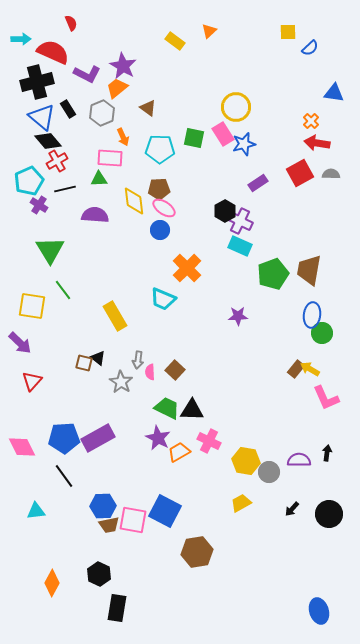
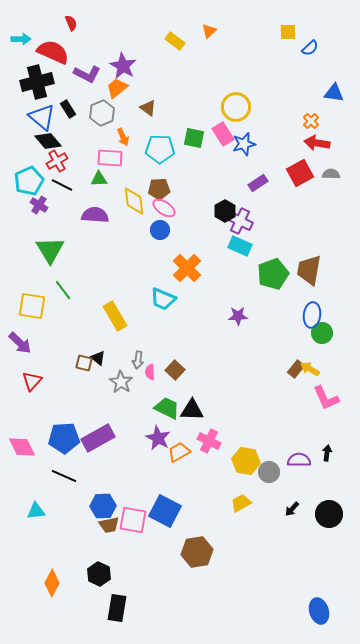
black line at (65, 189): moved 3 px left, 4 px up; rotated 40 degrees clockwise
black line at (64, 476): rotated 30 degrees counterclockwise
